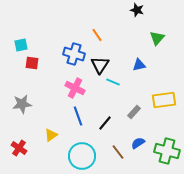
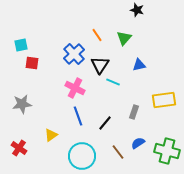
green triangle: moved 33 px left
blue cross: rotated 30 degrees clockwise
gray rectangle: rotated 24 degrees counterclockwise
